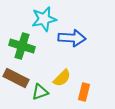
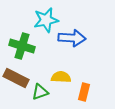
cyan star: moved 2 px right, 1 px down
yellow semicircle: moved 1 px left, 1 px up; rotated 132 degrees counterclockwise
